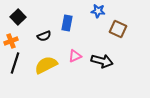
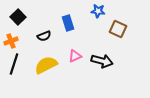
blue rectangle: moved 1 px right; rotated 28 degrees counterclockwise
black line: moved 1 px left, 1 px down
